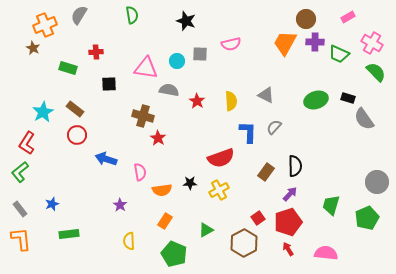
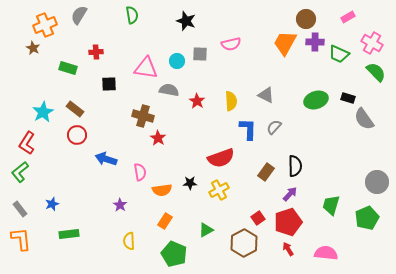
blue L-shape at (248, 132): moved 3 px up
